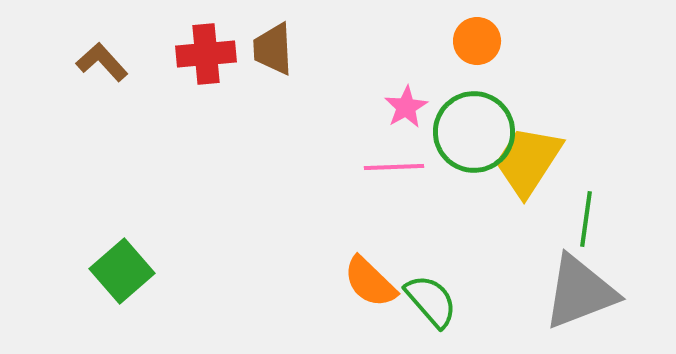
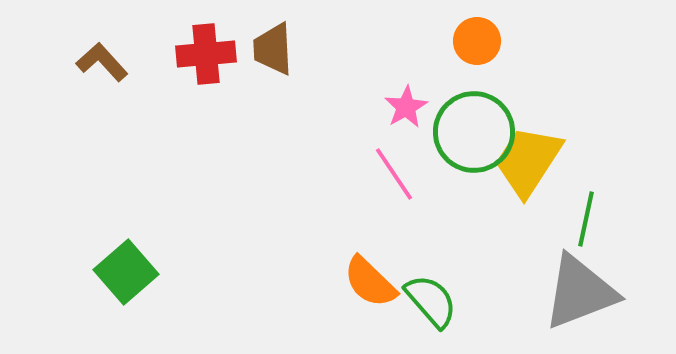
pink line: moved 7 px down; rotated 58 degrees clockwise
green line: rotated 4 degrees clockwise
green square: moved 4 px right, 1 px down
